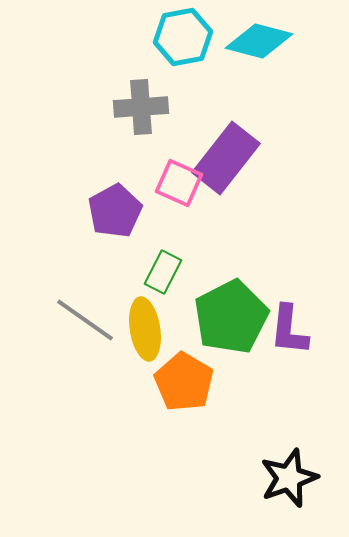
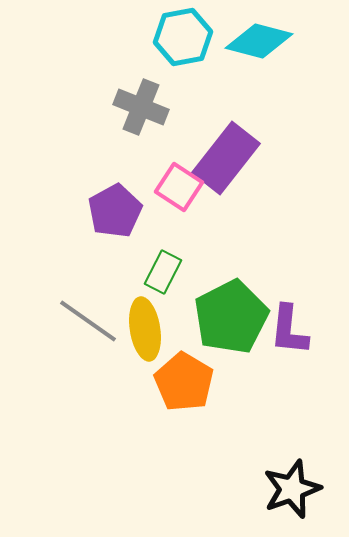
gray cross: rotated 26 degrees clockwise
pink square: moved 4 px down; rotated 9 degrees clockwise
gray line: moved 3 px right, 1 px down
black star: moved 3 px right, 11 px down
